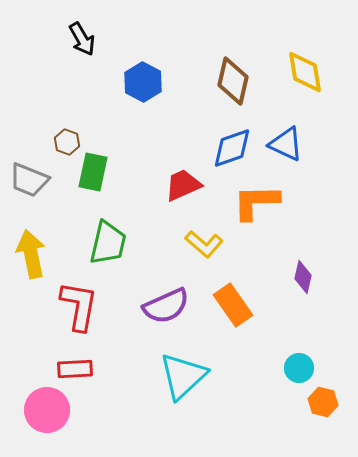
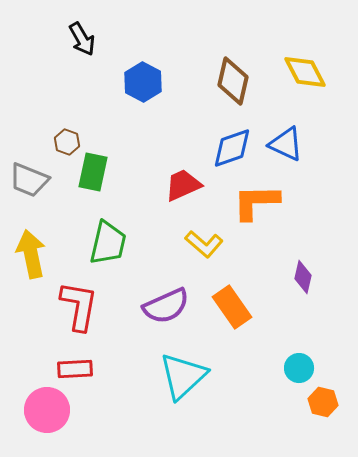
yellow diamond: rotated 18 degrees counterclockwise
orange rectangle: moved 1 px left, 2 px down
